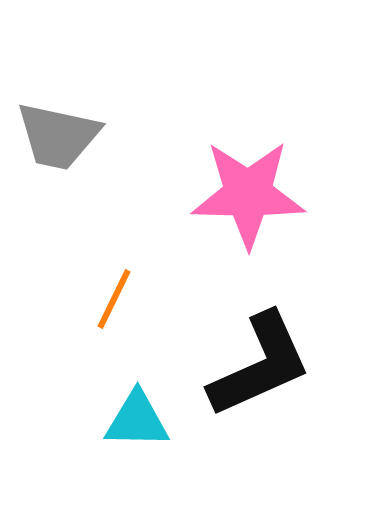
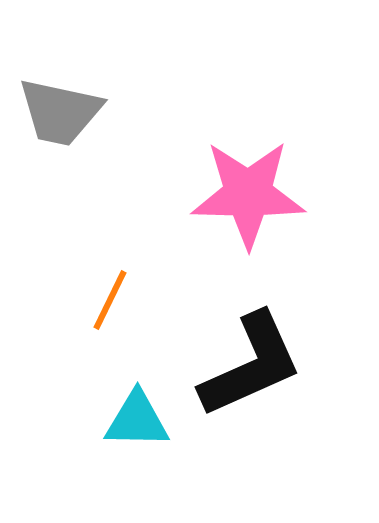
gray trapezoid: moved 2 px right, 24 px up
orange line: moved 4 px left, 1 px down
black L-shape: moved 9 px left
